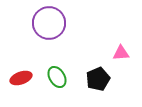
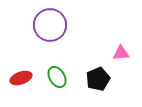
purple circle: moved 1 px right, 2 px down
